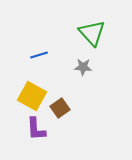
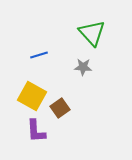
purple L-shape: moved 2 px down
